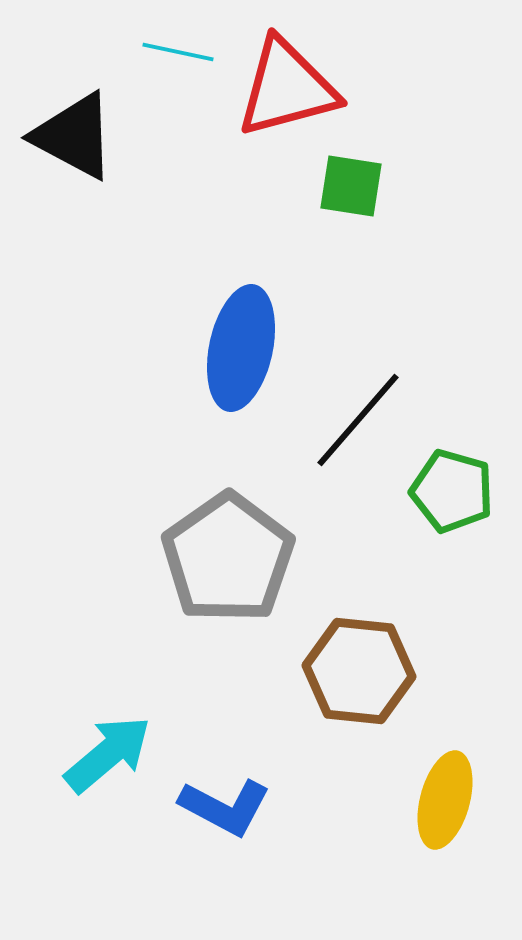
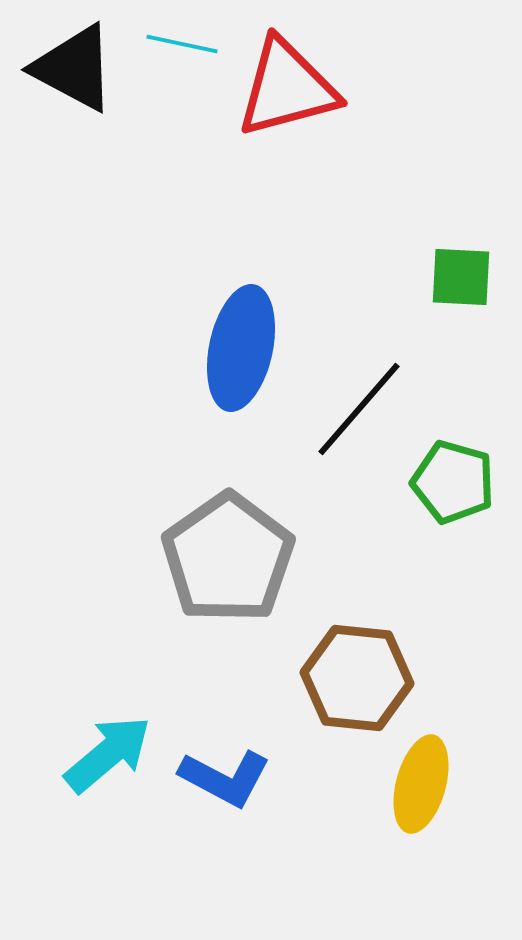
cyan line: moved 4 px right, 8 px up
black triangle: moved 68 px up
green square: moved 110 px right, 91 px down; rotated 6 degrees counterclockwise
black line: moved 1 px right, 11 px up
green pentagon: moved 1 px right, 9 px up
brown hexagon: moved 2 px left, 7 px down
yellow ellipse: moved 24 px left, 16 px up
blue L-shape: moved 29 px up
